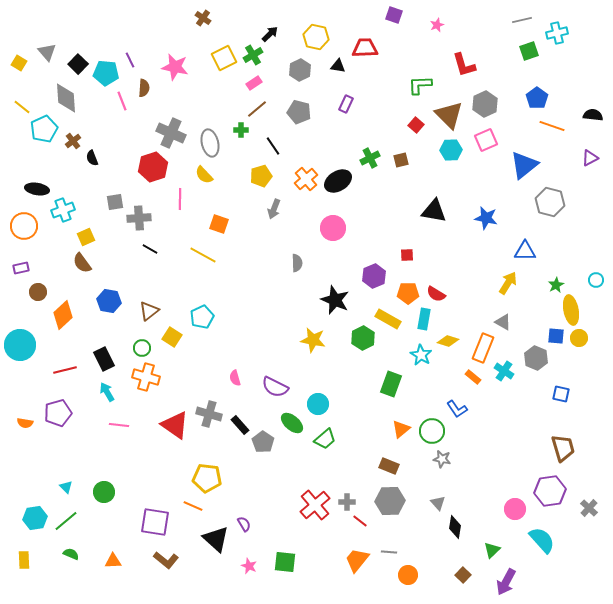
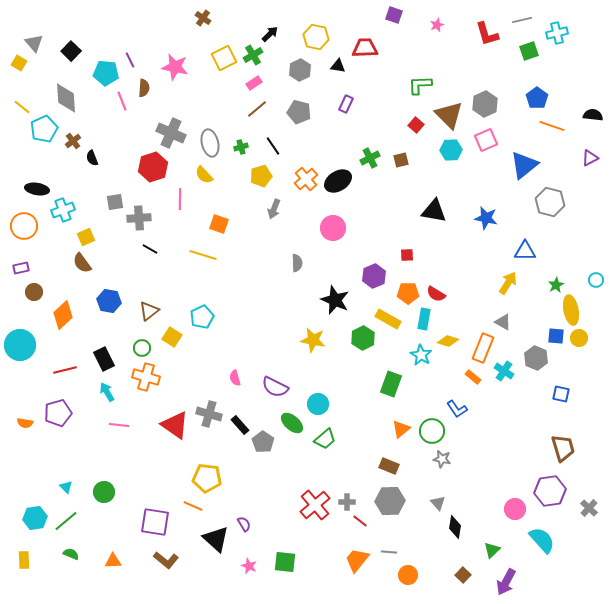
gray triangle at (47, 52): moved 13 px left, 9 px up
black square at (78, 64): moved 7 px left, 13 px up
red L-shape at (464, 65): moved 23 px right, 31 px up
green cross at (241, 130): moved 17 px down; rotated 16 degrees counterclockwise
yellow line at (203, 255): rotated 12 degrees counterclockwise
brown circle at (38, 292): moved 4 px left
